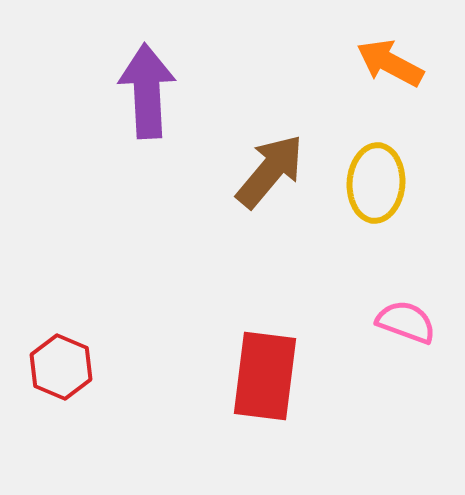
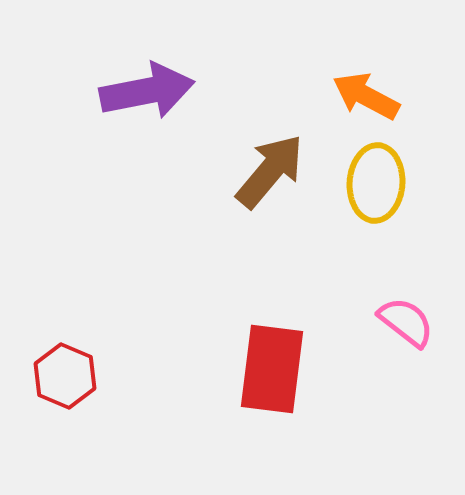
orange arrow: moved 24 px left, 33 px down
purple arrow: rotated 82 degrees clockwise
pink semicircle: rotated 18 degrees clockwise
red hexagon: moved 4 px right, 9 px down
red rectangle: moved 7 px right, 7 px up
